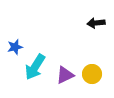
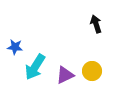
black arrow: moved 1 px down; rotated 78 degrees clockwise
blue star: rotated 21 degrees clockwise
yellow circle: moved 3 px up
